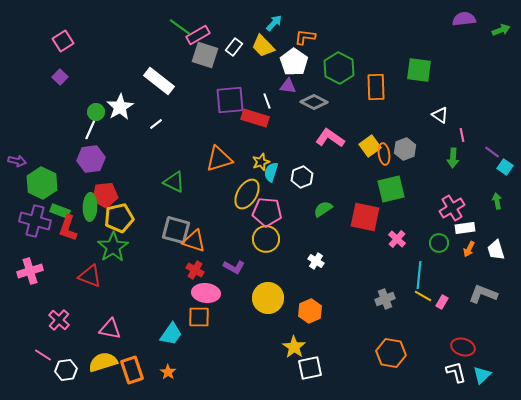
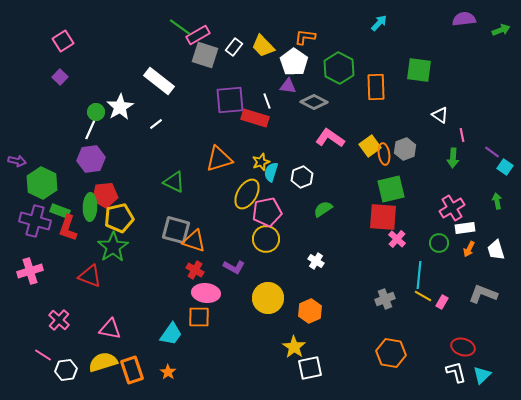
cyan arrow at (274, 23): moved 105 px right
pink pentagon at (267, 212): rotated 16 degrees counterclockwise
red square at (365, 217): moved 18 px right; rotated 8 degrees counterclockwise
